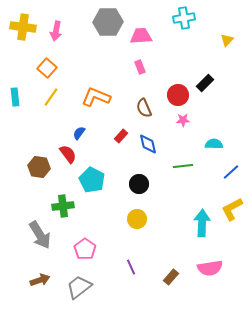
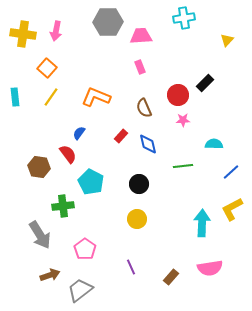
yellow cross: moved 7 px down
cyan pentagon: moved 1 px left, 2 px down
brown arrow: moved 10 px right, 5 px up
gray trapezoid: moved 1 px right, 3 px down
